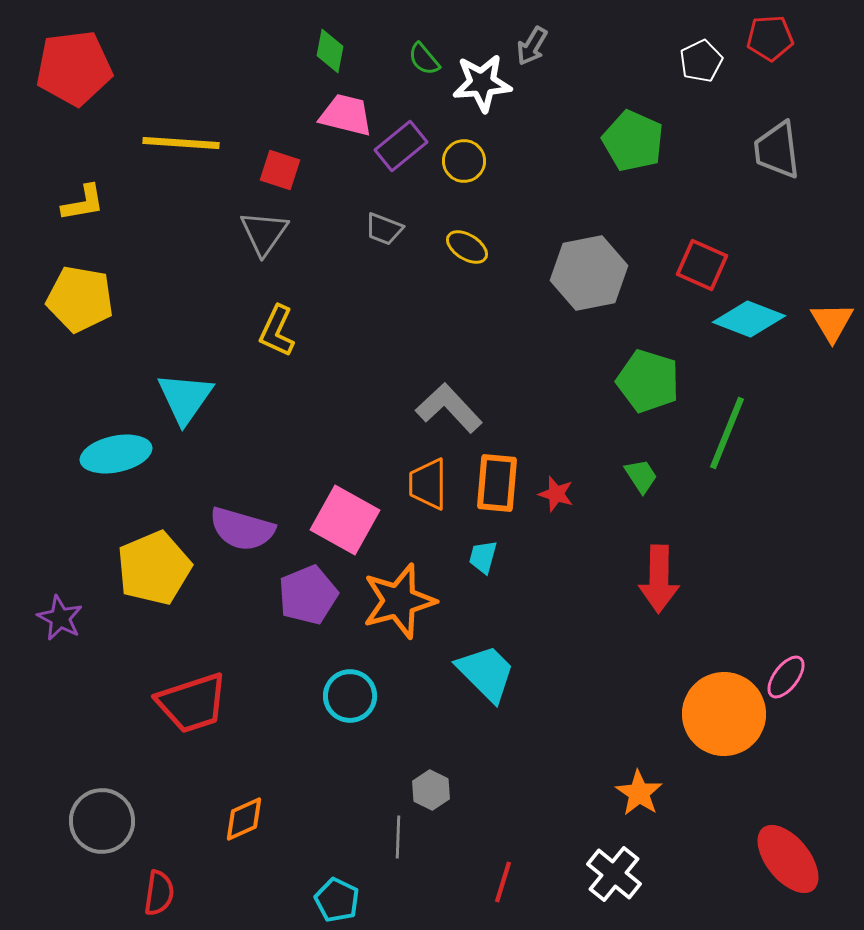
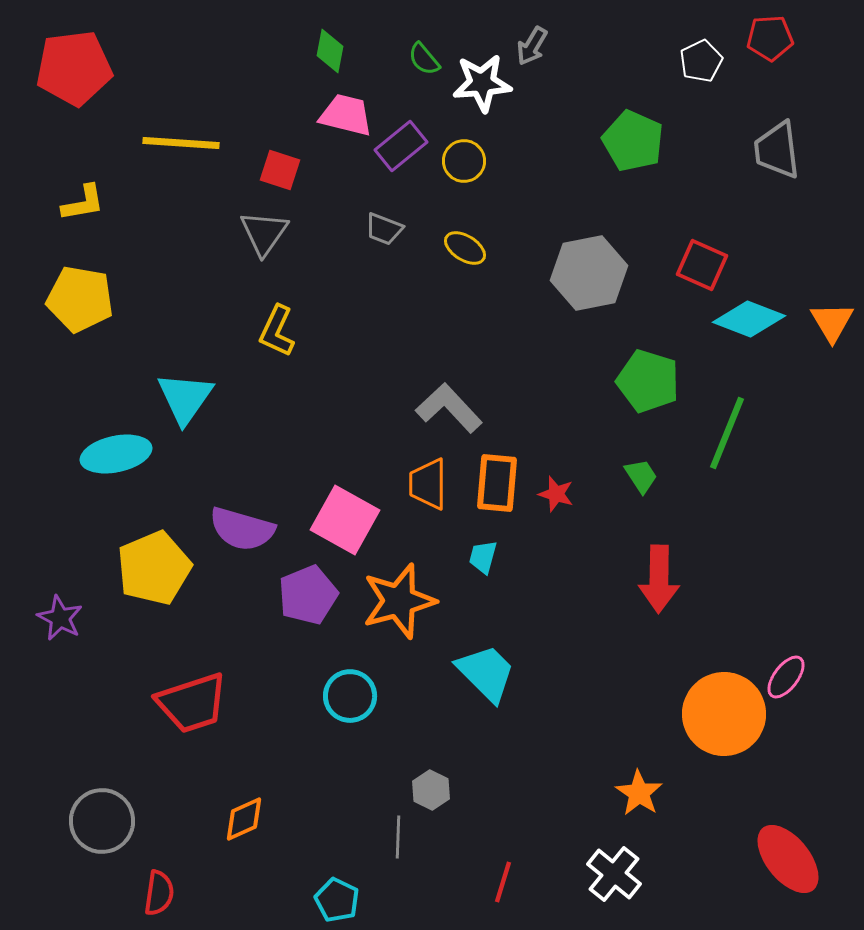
yellow ellipse at (467, 247): moved 2 px left, 1 px down
